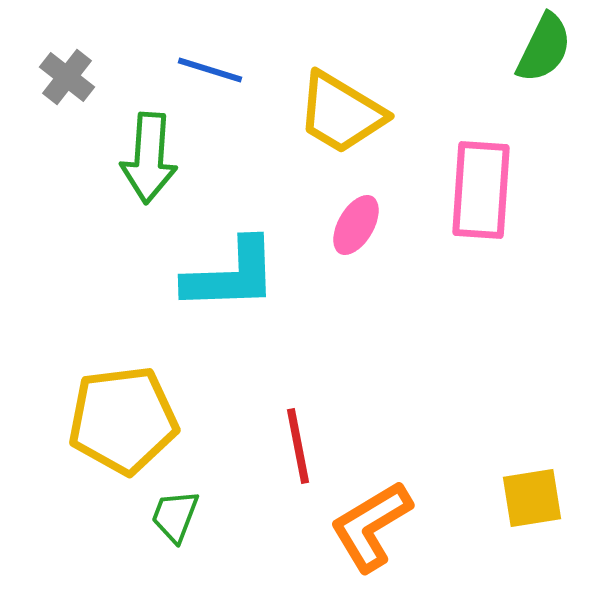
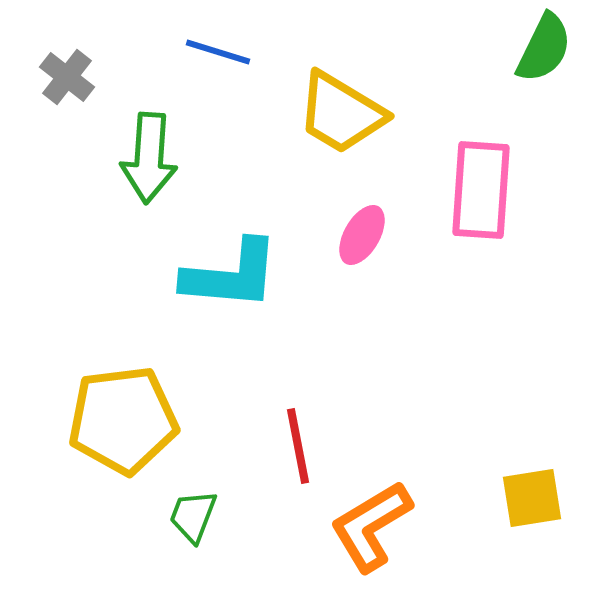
blue line: moved 8 px right, 18 px up
pink ellipse: moved 6 px right, 10 px down
cyan L-shape: rotated 7 degrees clockwise
green trapezoid: moved 18 px right
